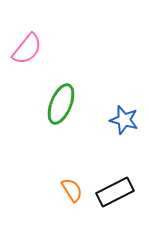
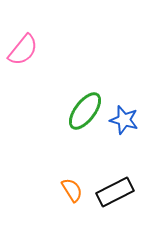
pink semicircle: moved 4 px left, 1 px down
green ellipse: moved 24 px right, 7 px down; rotated 15 degrees clockwise
